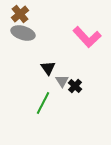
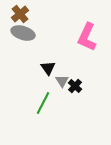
pink L-shape: rotated 68 degrees clockwise
